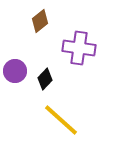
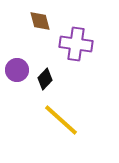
brown diamond: rotated 65 degrees counterclockwise
purple cross: moved 3 px left, 4 px up
purple circle: moved 2 px right, 1 px up
